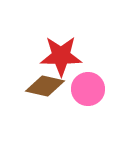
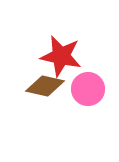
red star: rotated 12 degrees clockwise
